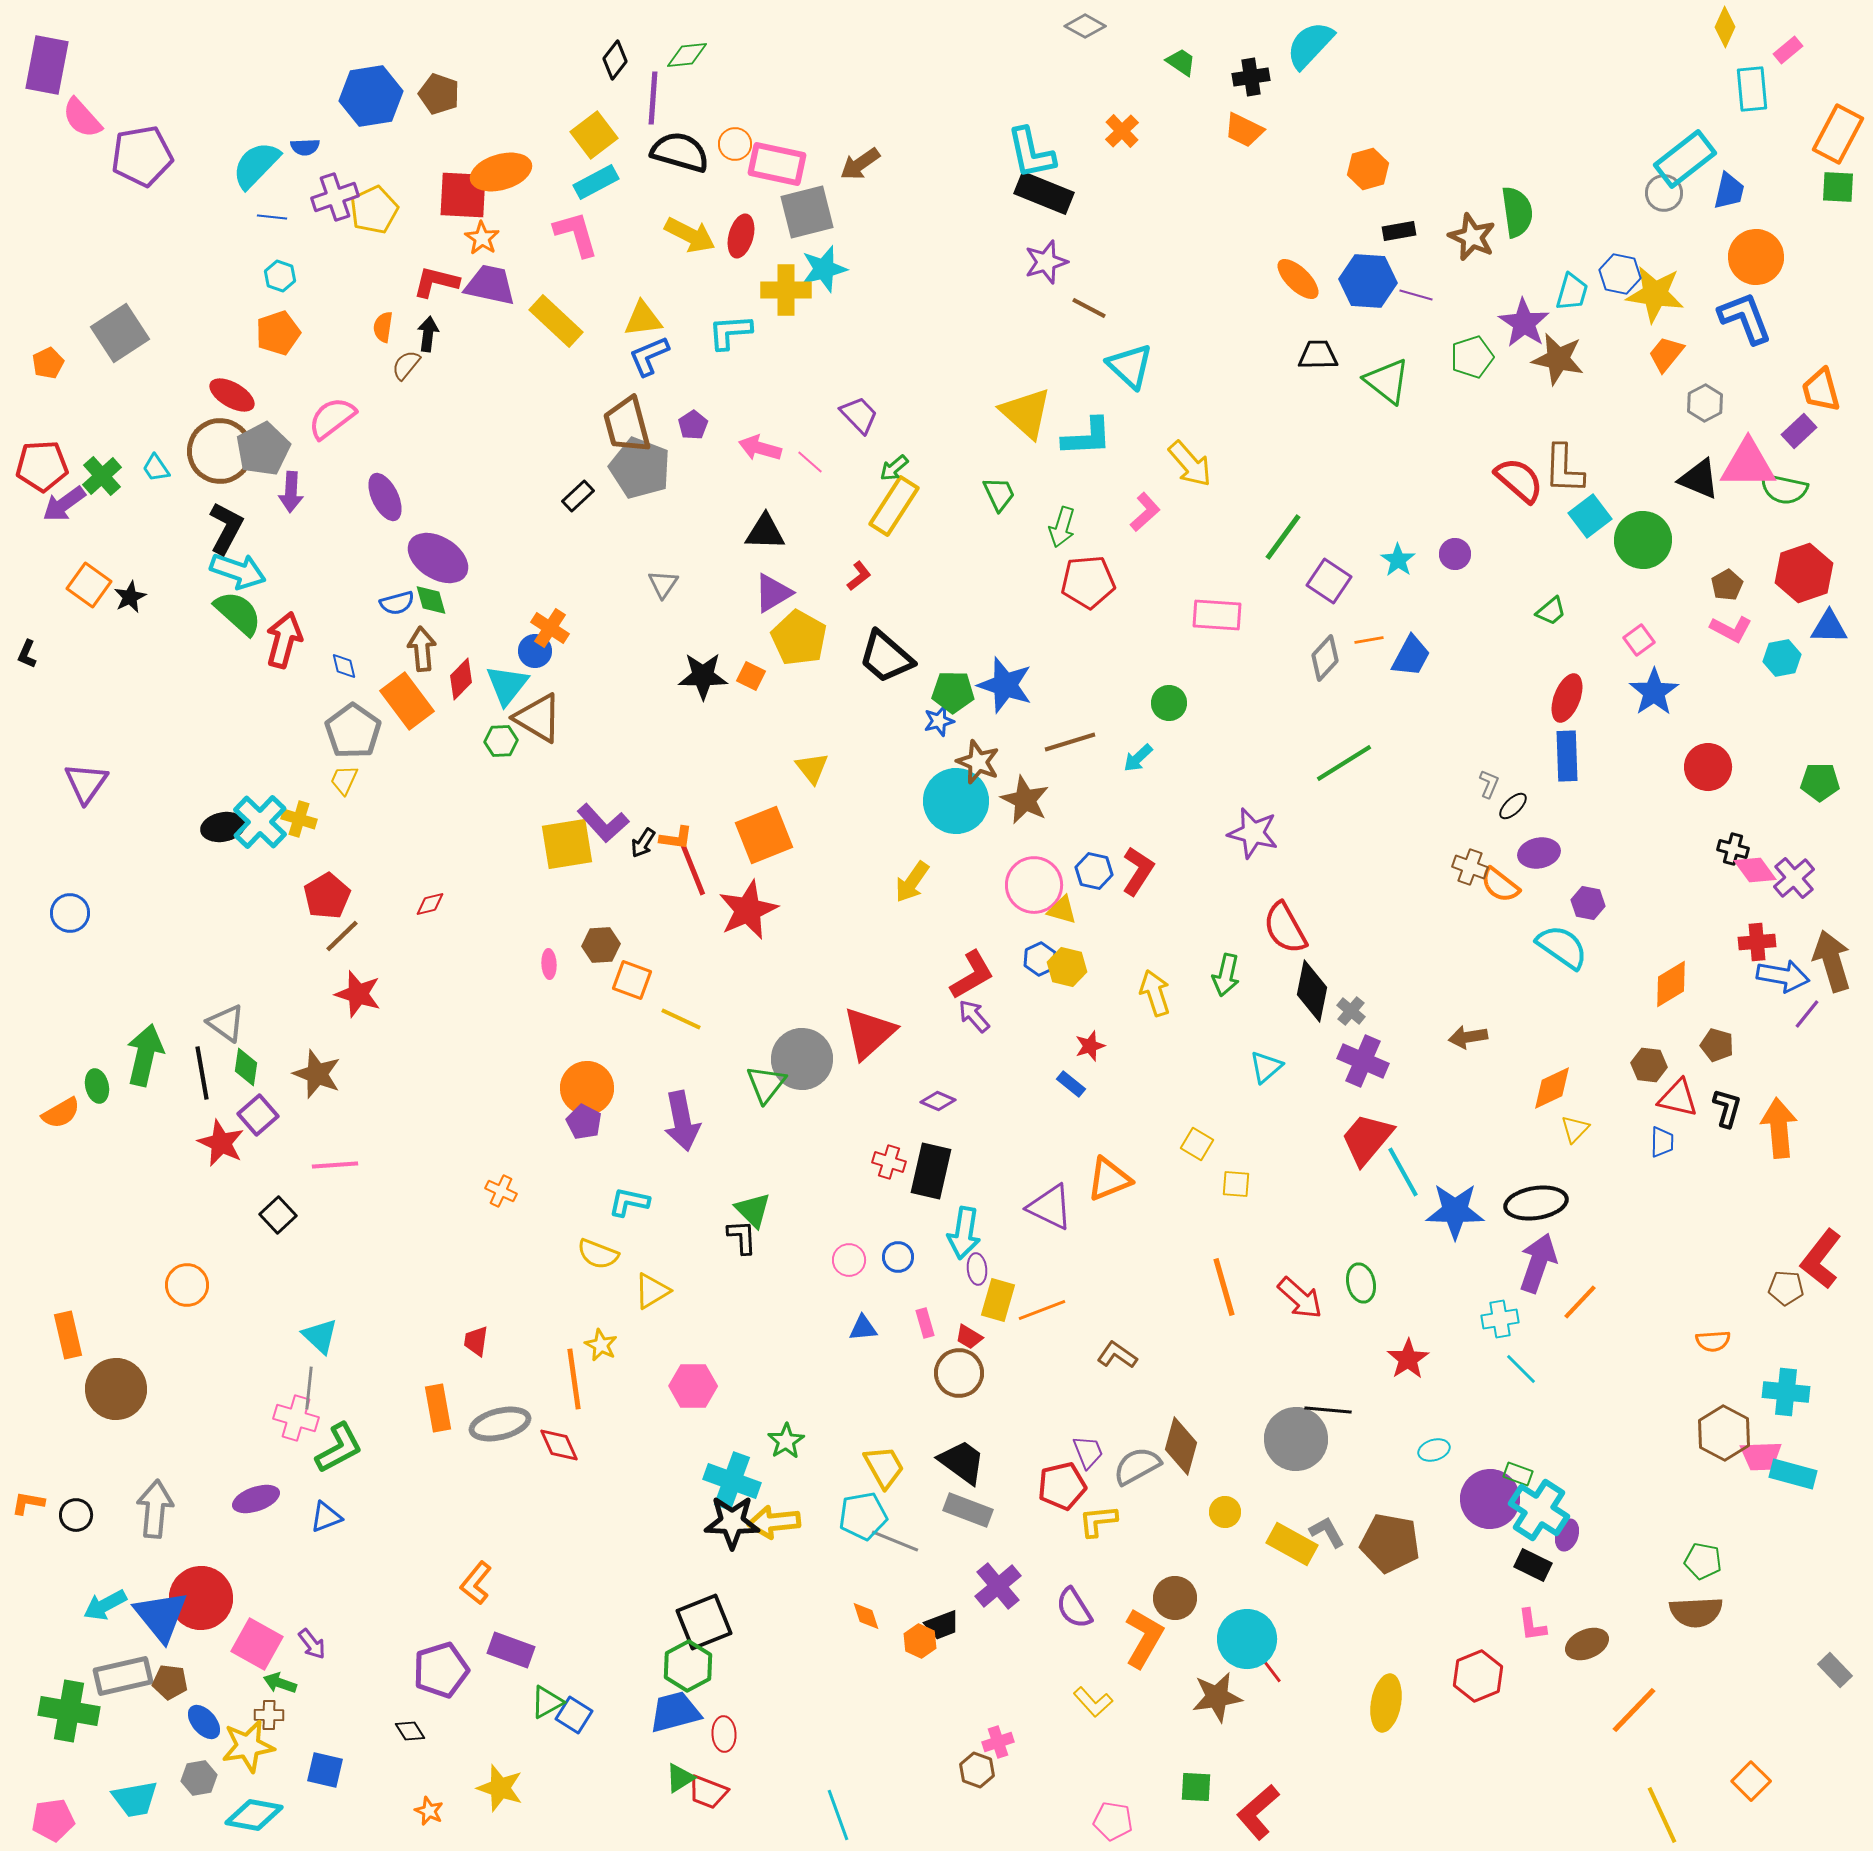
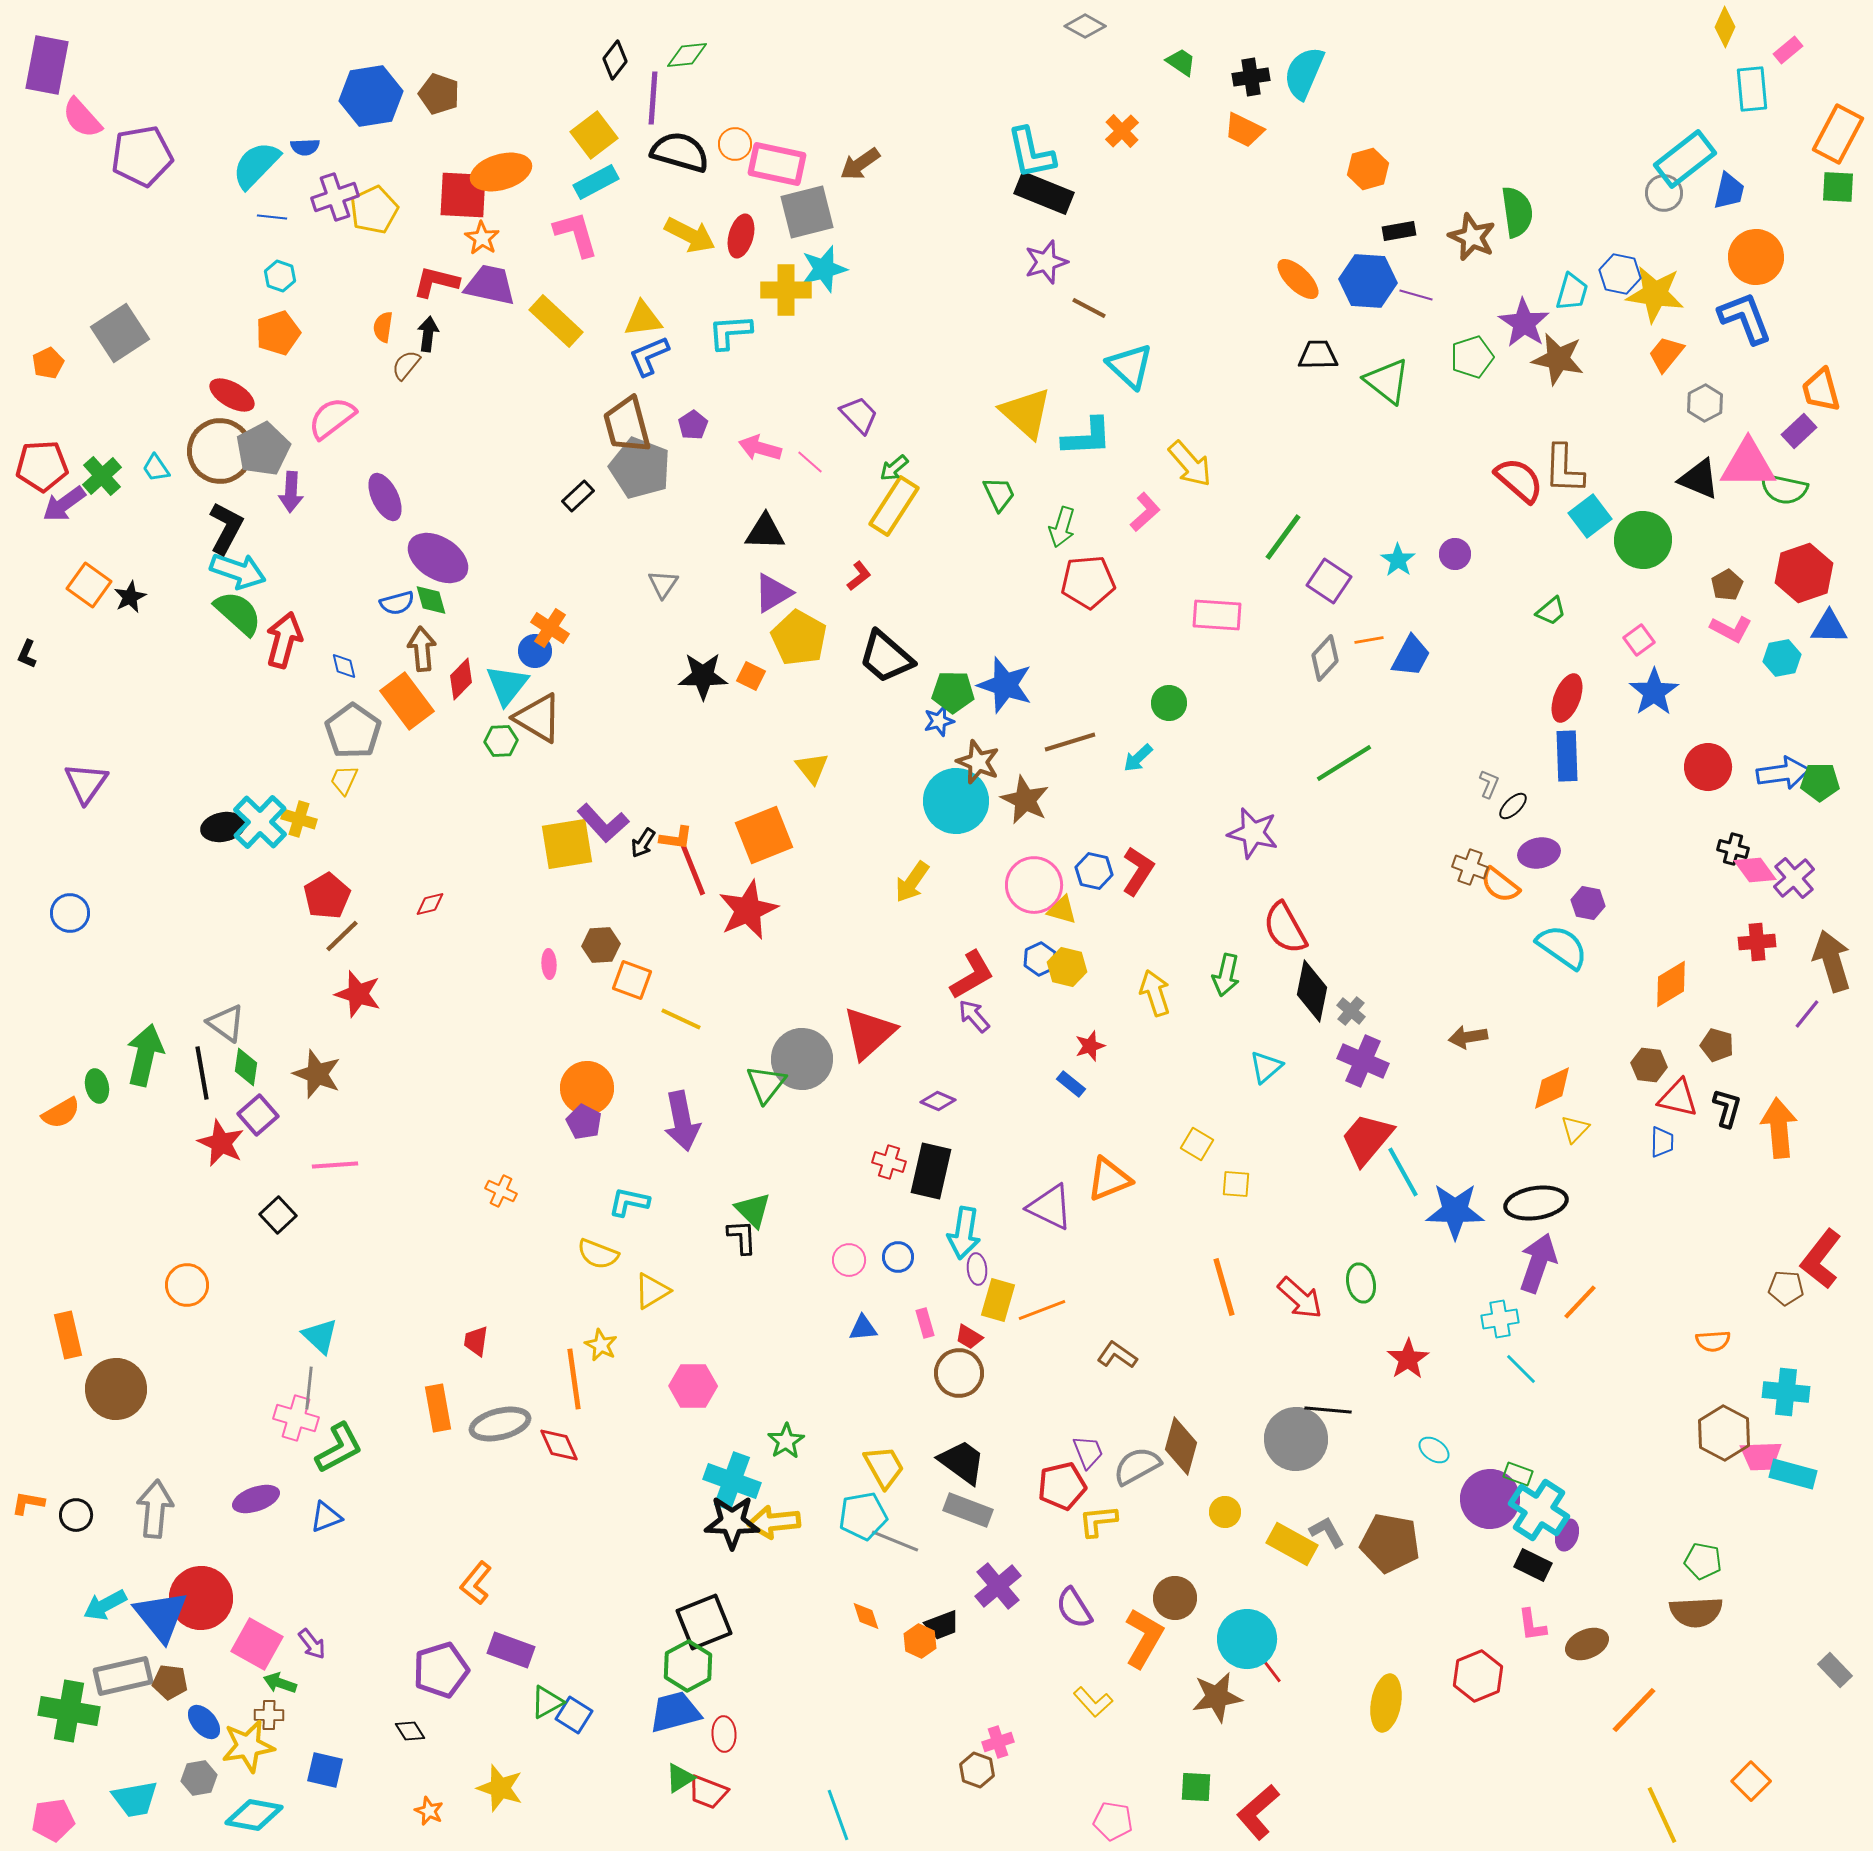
cyan semicircle at (1310, 45): moved 6 px left, 28 px down; rotated 20 degrees counterclockwise
blue arrow at (1783, 976): moved 203 px up; rotated 18 degrees counterclockwise
cyan ellipse at (1434, 1450): rotated 52 degrees clockwise
